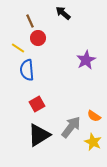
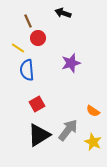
black arrow: rotated 21 degrees counterclockwise
brown line: moved 2 px left
purple star: moved 15 px left, 3 px down; rotated 12 degrees clockwise
orange semicircle: moved 1 px left, 5 px up
gray arrow: moved 3 px left, 3 px down
